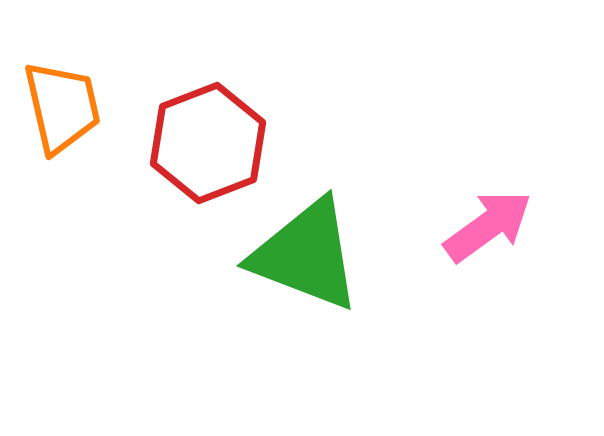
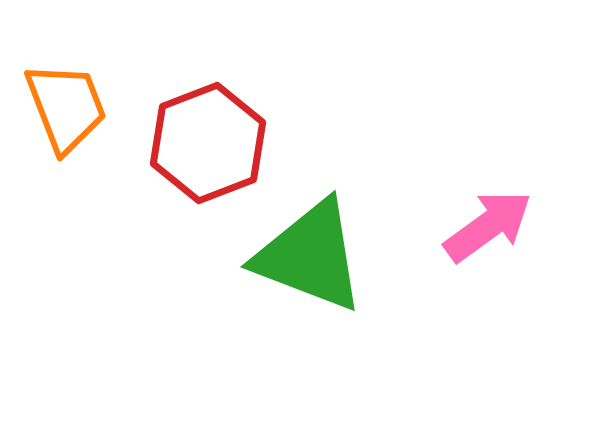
orange trapezoid: moved 4 px right; rotated 8 degrees counterclockwise
green triangle: moved 4 px right, 1 px down
